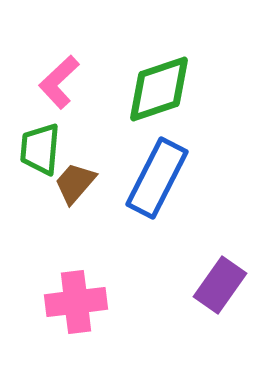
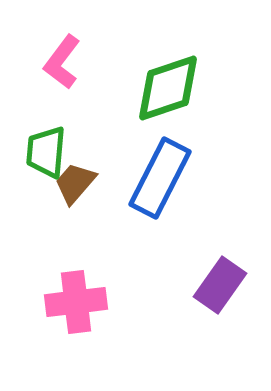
pink L-shape: moved 3 px right, 20 px up; rotated 10 degrees counterclockwise
green diamond: moved 9 px right, 1 px up
green trapezoid: moved 6 px right, 3 px down
blue rectangle: moved 3 px right
